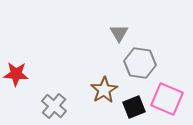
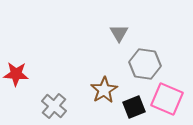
gray hexagon: moved 5 px right, 1 px down
